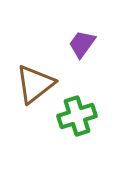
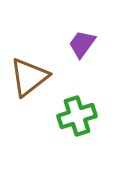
brown triangle: moved 6 px left, 7 px up
